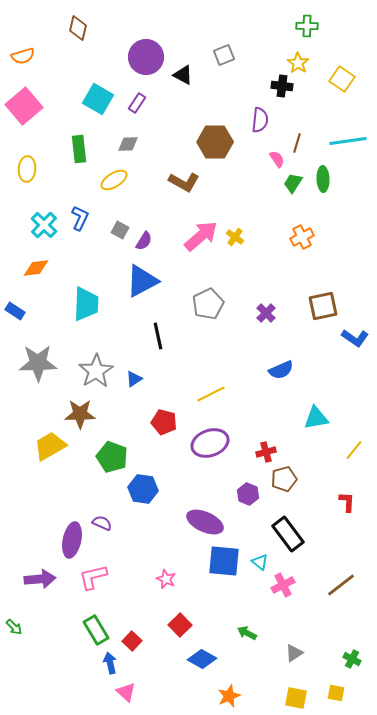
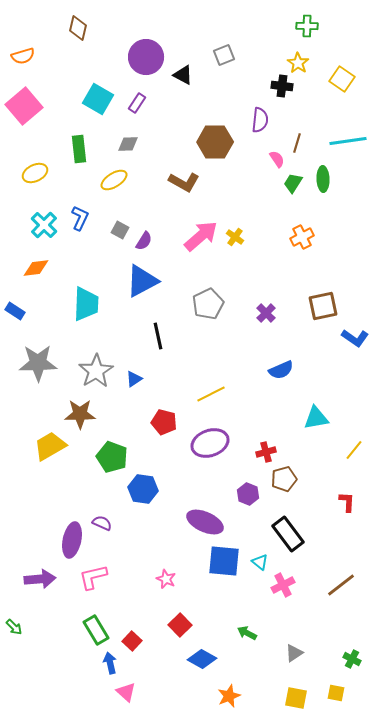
yellow ellipse at (27, 169): moved 8 px right, 4 px down; rotated 60 degrees clockwise
